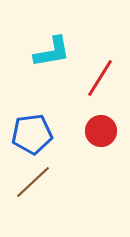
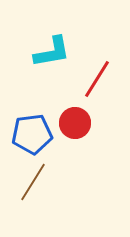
red line: moved 3 px left, 1 px down
red circle: moved 26 px left, 8 px up
brown line: rotated 15 degrees counterclockwise
